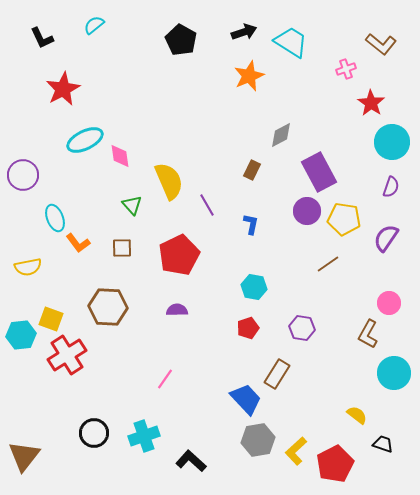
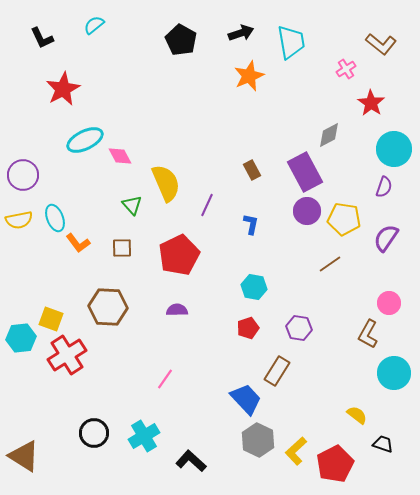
black arrow at (244, 32): moved 3 px left, 1 px down
cyan trapezoid at (291, 42): rotated 48 degrees clockwise
pink cross at (346, 69): rotated 12 degrees counterclockwise
gray diamond at (281, 135): moved 48 px right
cyan circle at (392, 142): moved 2 px right, 7 px down
pink diamond at (120, 156): rotated 20 degrees counterclockwise
brown rectangle at (252, 170): rotated 54 degrees counterclockwise
purple rectangle at (319, 172): moved 14 px left
yellow semicircle at (169, 181): moved 3 px left, 2 px down
purple semicircle at (391, 187): moved 7 px left
purple line at (207, 205): rotated 55 degrees clockwise
brown line at (328, 264): moved 2 px right
yellow semicircle at (28, 267): moved 9 px left, 47 px up
purple hexagon at (302, 328): moved 3 px left
cyan hexagon at (21, 335): moved 3 px down
brown rectangle at (277, 374): moved 3 px up
cyan cross at (144, 436): rotated 12 degrees counterclockwise
gray hexagon at (258, 440): rotated 24 degrees counterclockwise
brown triangle at (24, 456): rotated 36 degrees counterclockwise
